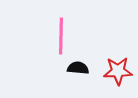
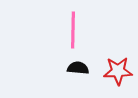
pink line: moved 12 px right, 6 px up
